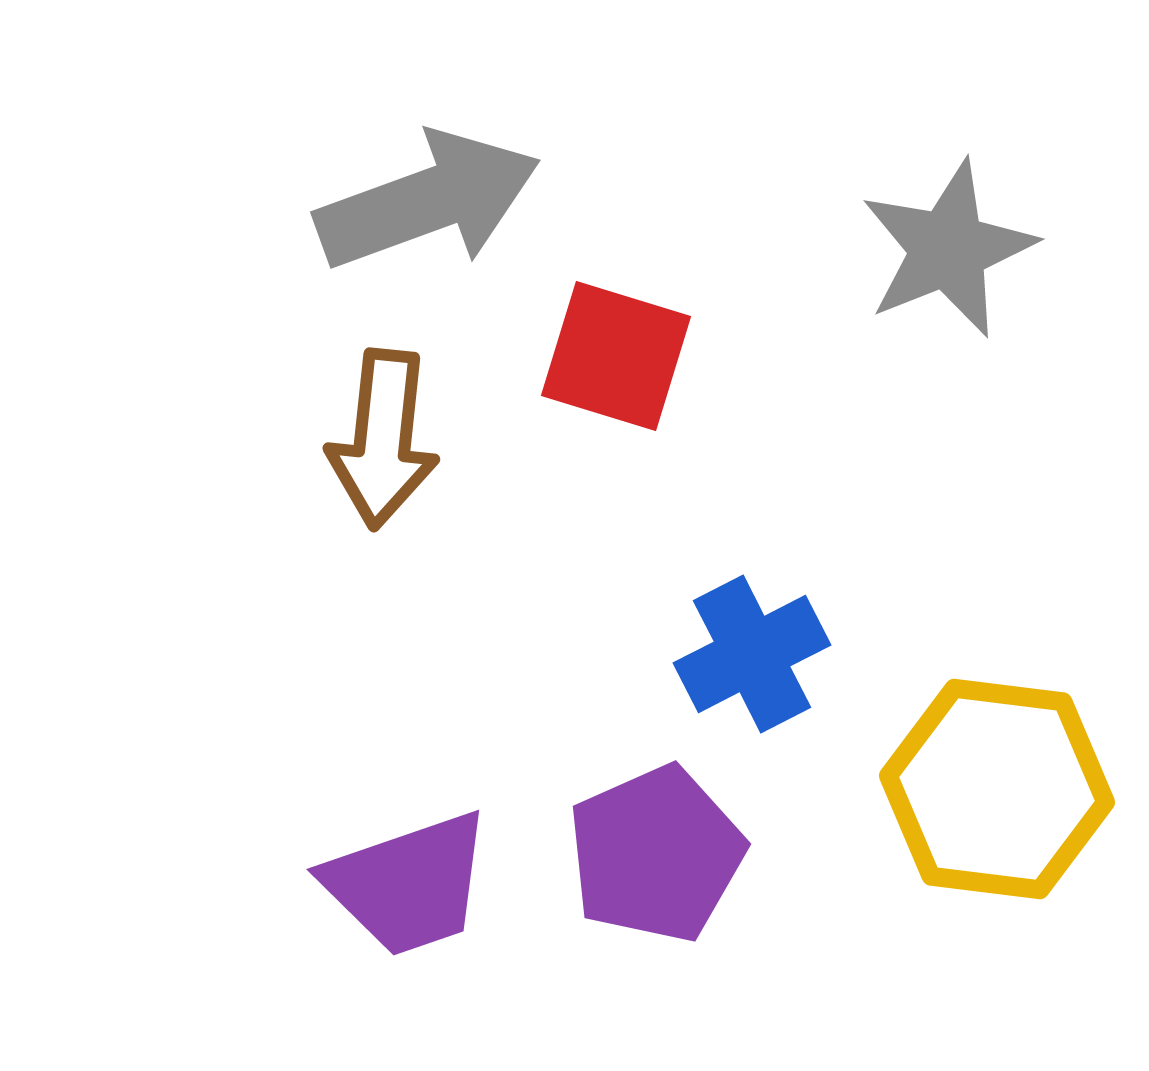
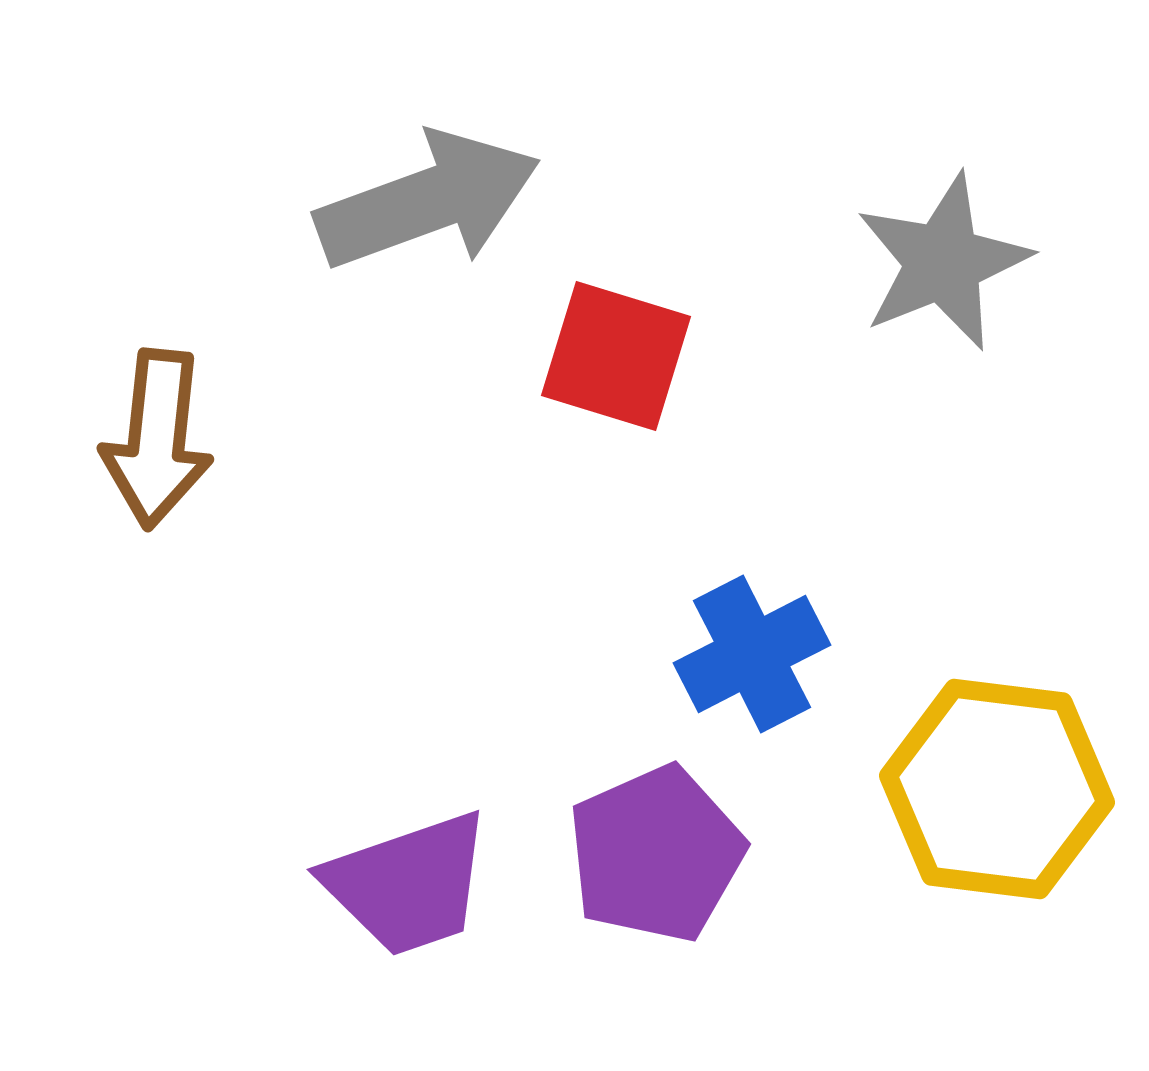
gray star: moved 5 px left, 13 px down
brown arrow: moved 226 px left
